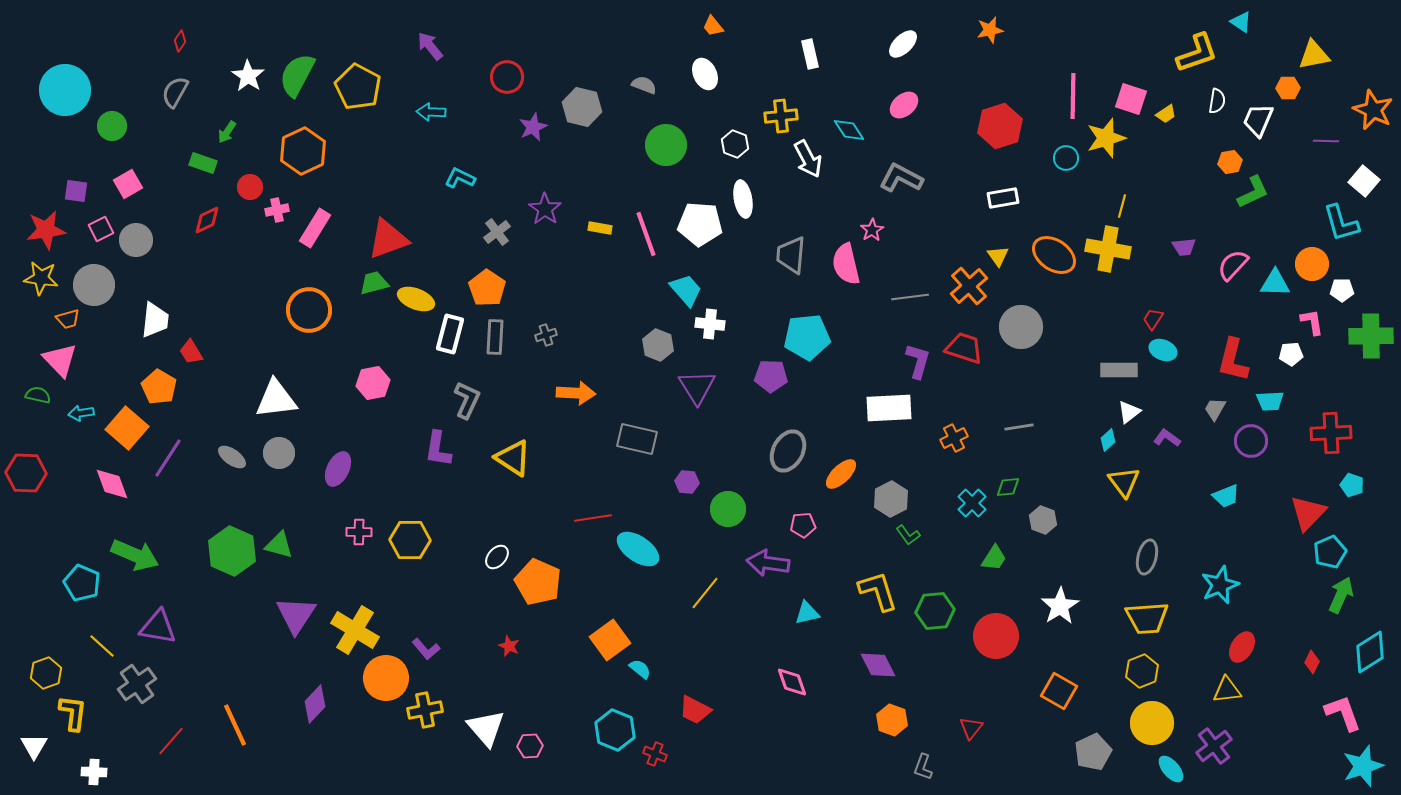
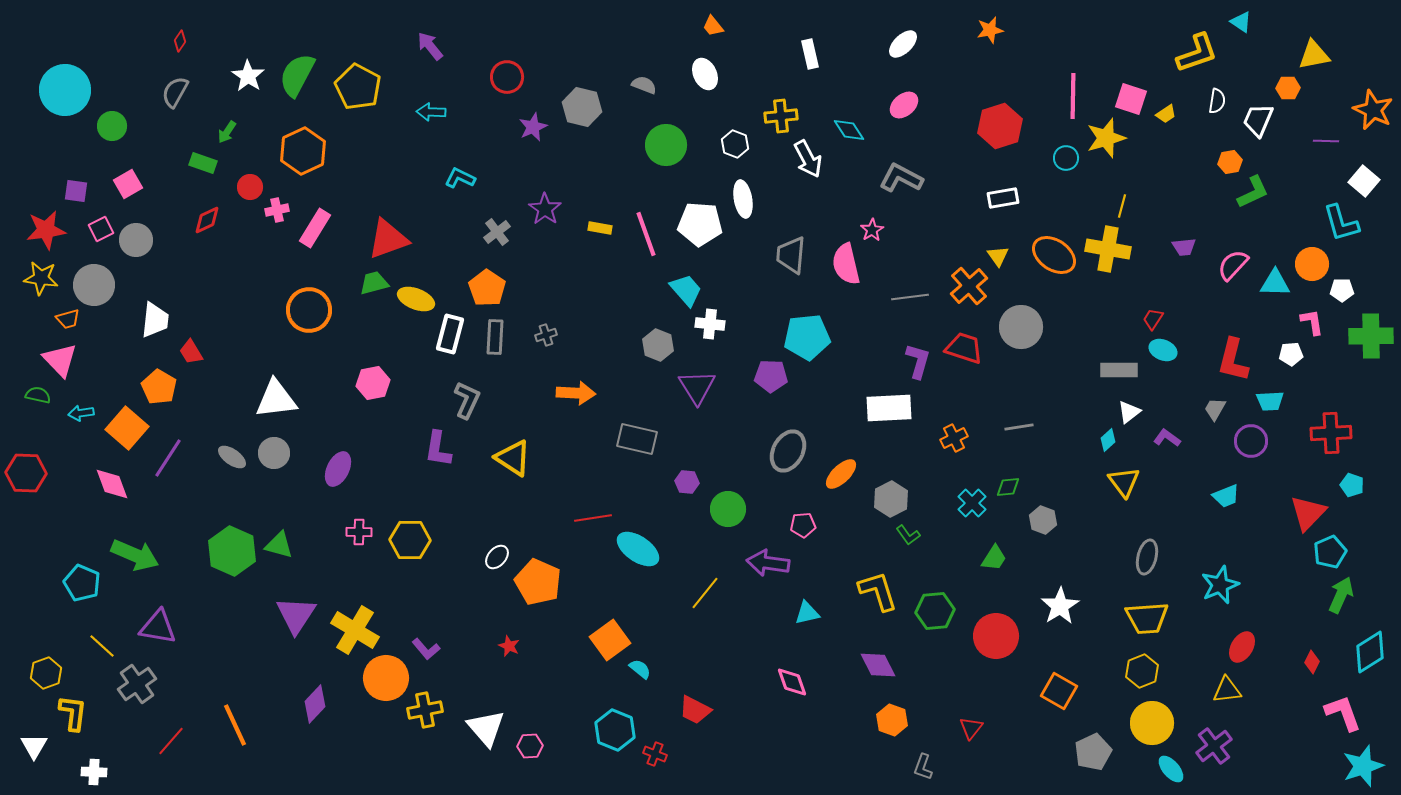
gray circle at (279, 453): moved 5 px left
